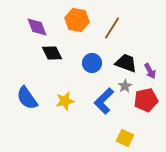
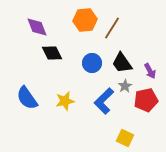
orange hexagon: moved 8 px right; rotated 15 degrees counterclockwise
black trapezoid: moved 4 px left; rotated 145 degrees counterclockwise
